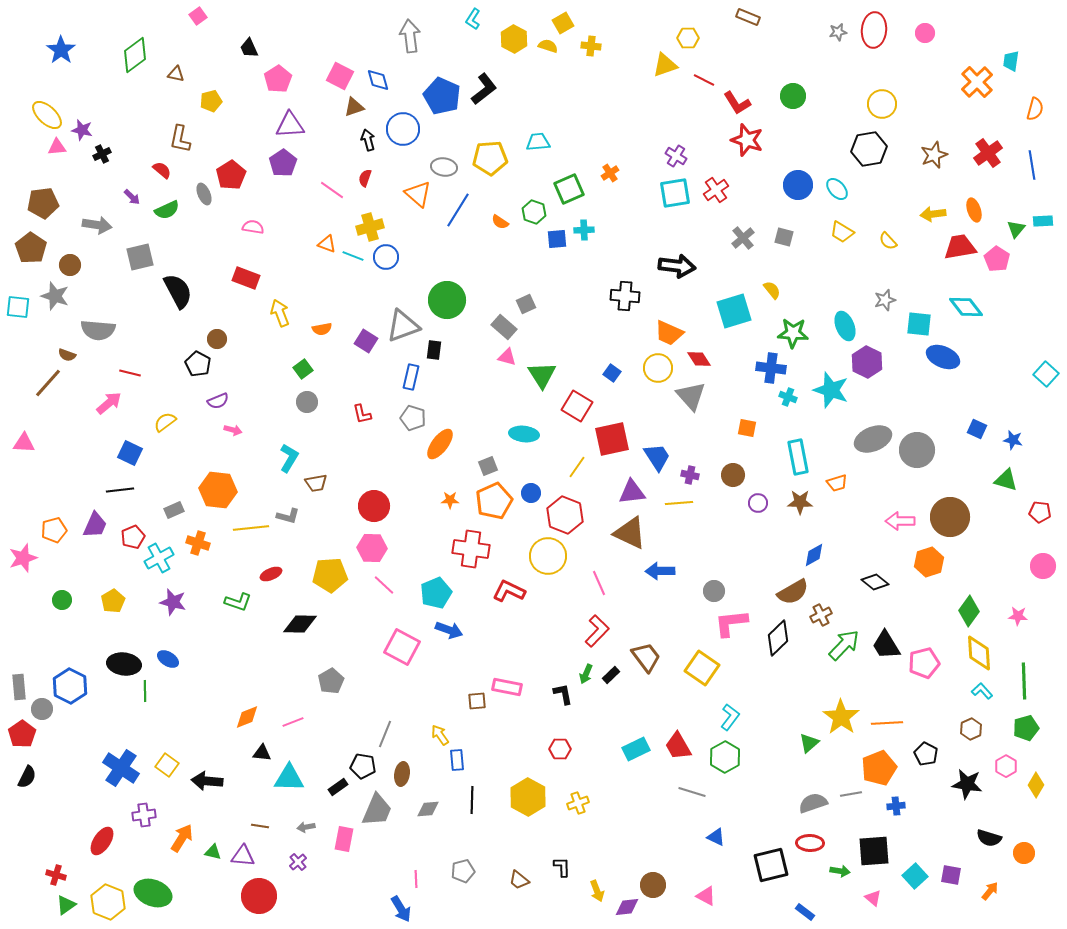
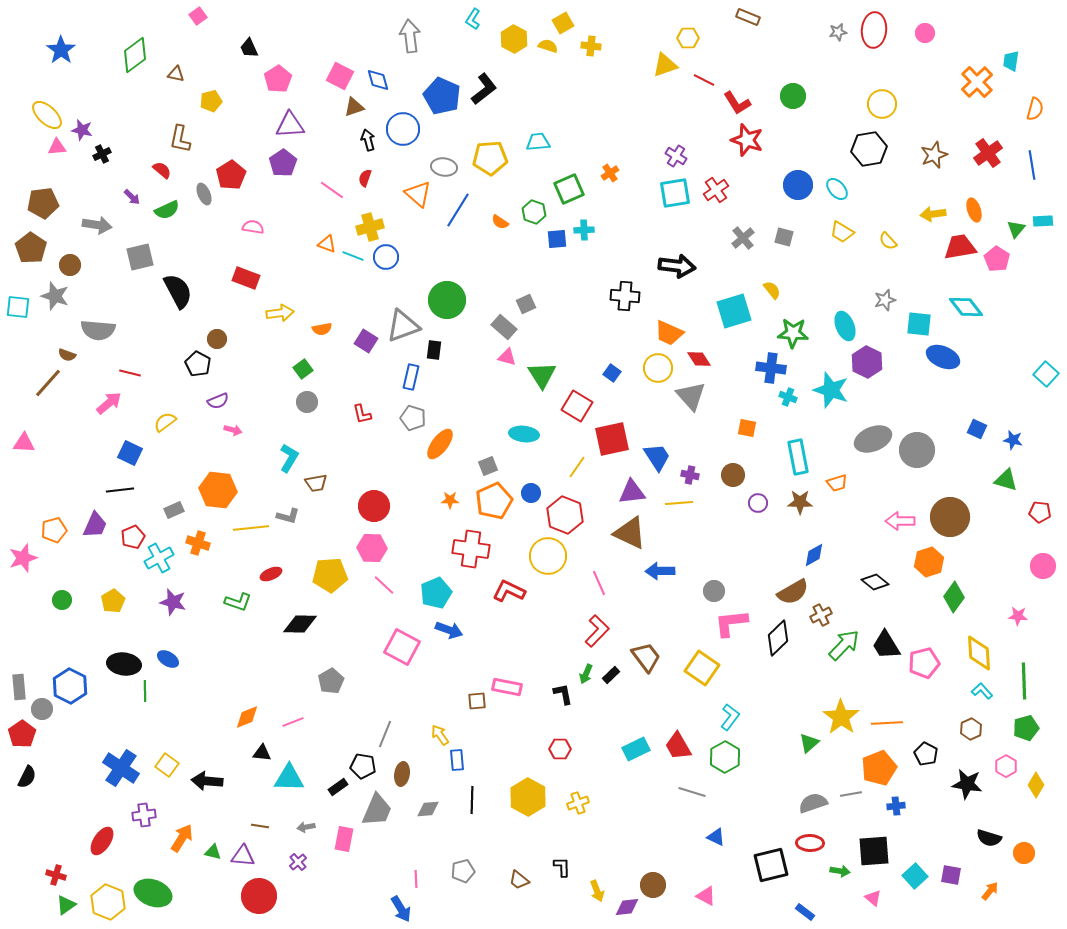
yellow arrow at (280, 313): rotated 104 degrees clockwise
green diamond at (969, 611): moved 15 px left, 14 px up
